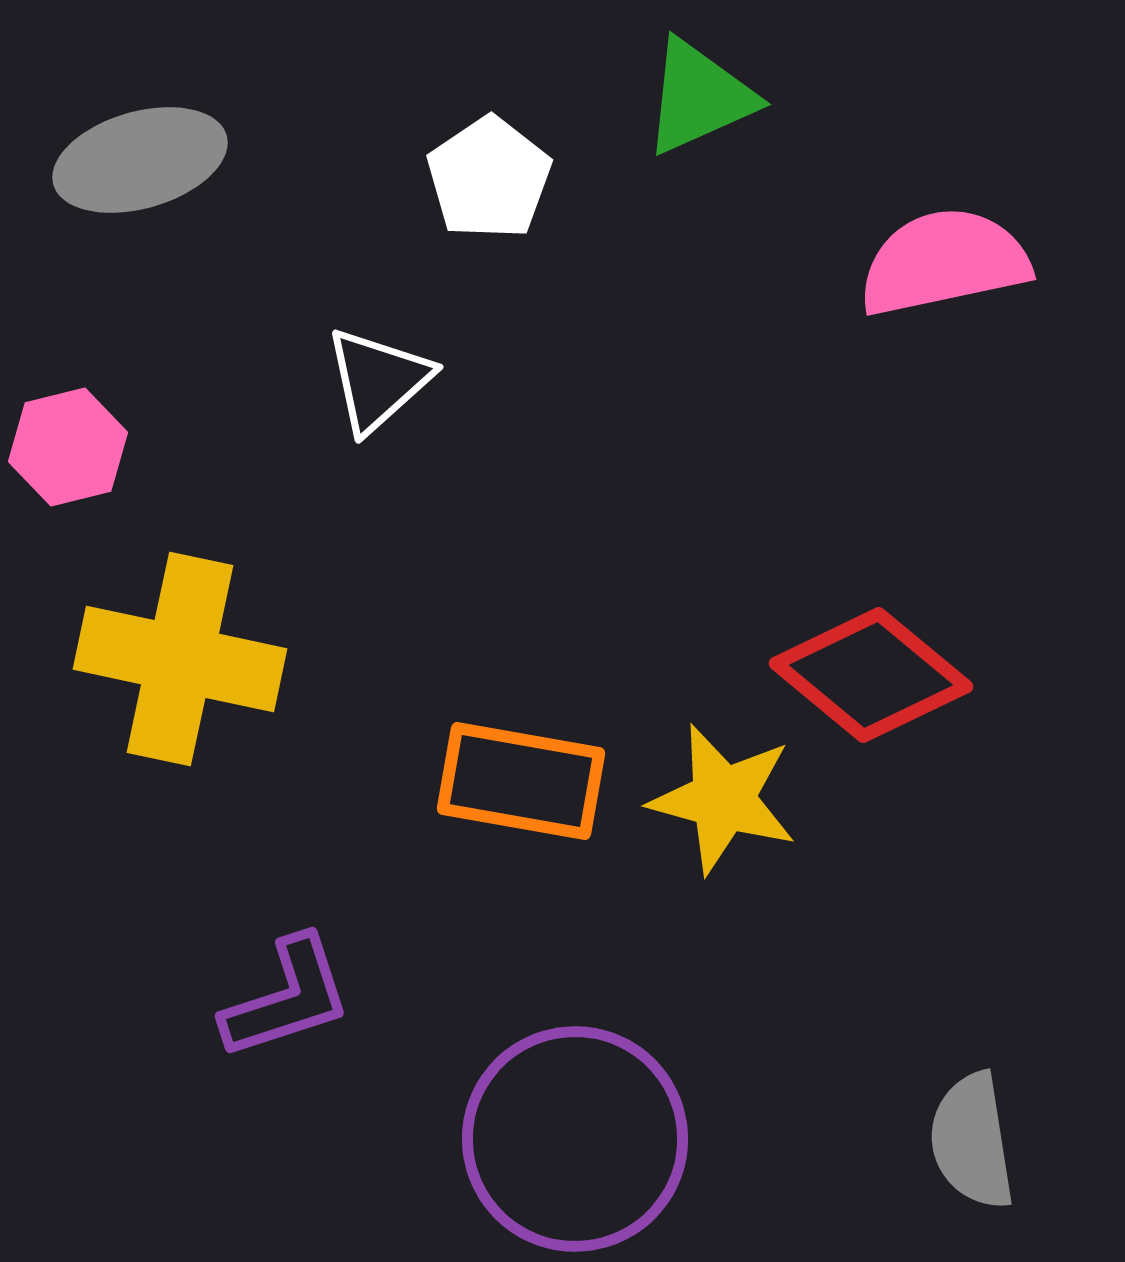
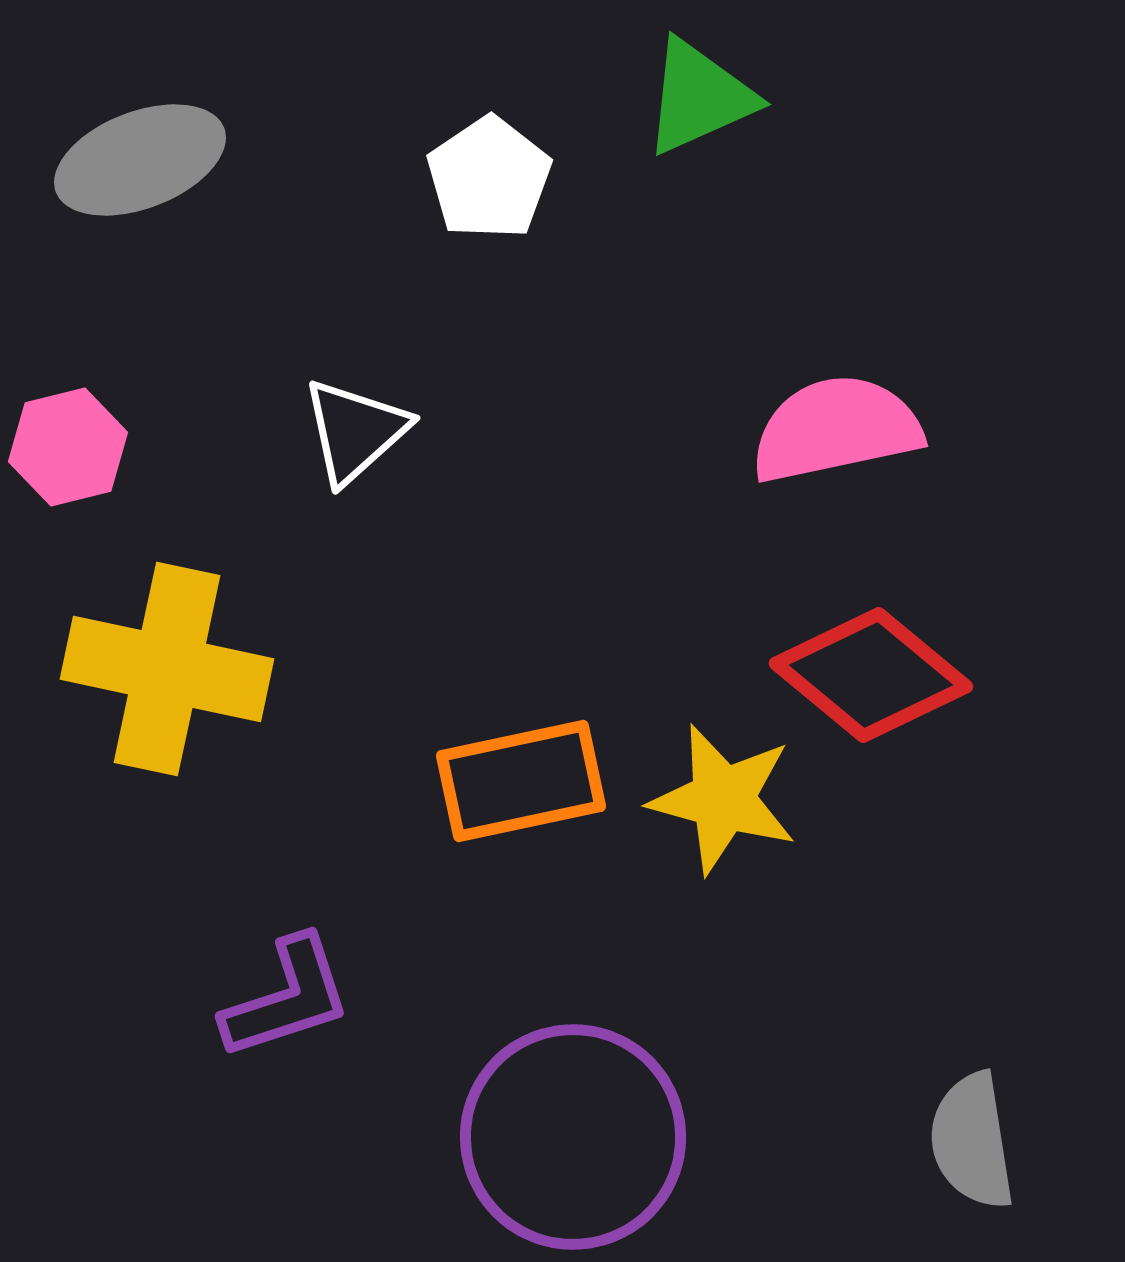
gray ellipse: rotated 5 degrees counterclockwise
pink semicircle: moved 108 px left, 167 px down
white triangle: moved 23 px left, 51 px down
yellow cross: moved 13 px left, 10 px down
orange rectangle: rotated 22 degrees counterclockwise
purple circle: moved 2 px left, 2 px up
